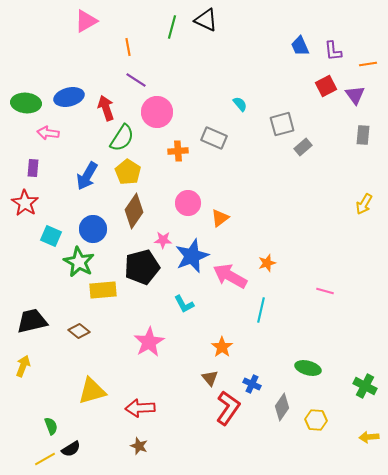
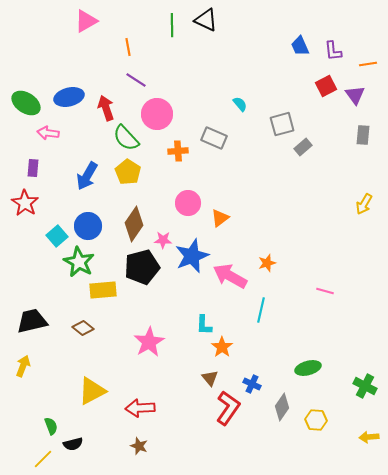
green line at (172, 27): moved 2 px up; rotated 15 degrees counterclockwise
green ellipse at (26, 103): rotated 28 degrees clockwise
pink circle at (157, 112): moved 2 px down
green semicircle at (122, 138): moved 4 px right; rotated 104 degrees clockwise
brown diamond at (134, 211): moved 13 px down
blue circle at (93, 229): moved 5 px left, 3 px up
cyan square at (51, 236): moved 6 px right; rotated 25 degrees clockwise
cyan L-shape at (184, 304): moved 20 px right, 21 px down; rotated 30 degrees clockwise
brown diamond at (79, 331): moved 4 px right, 3 px up
green ellipse at (308, 368): rotated 30 degrees counterclockwise
yellow triangle at (92, 391): rotated 12 degrees counterclockwise
black semicircle at (71, 449): moved 2 px right, 5 px up; rotated 18 degrees clockwise
yellow line at (45, 459): moved 2 px left; rotated 15 degrees counterclockwise
